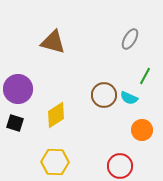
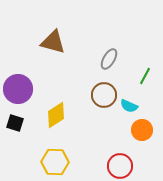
gray ellipse: moved 21 px left, 20 px down
cyan semicircle: moved 8 px down
